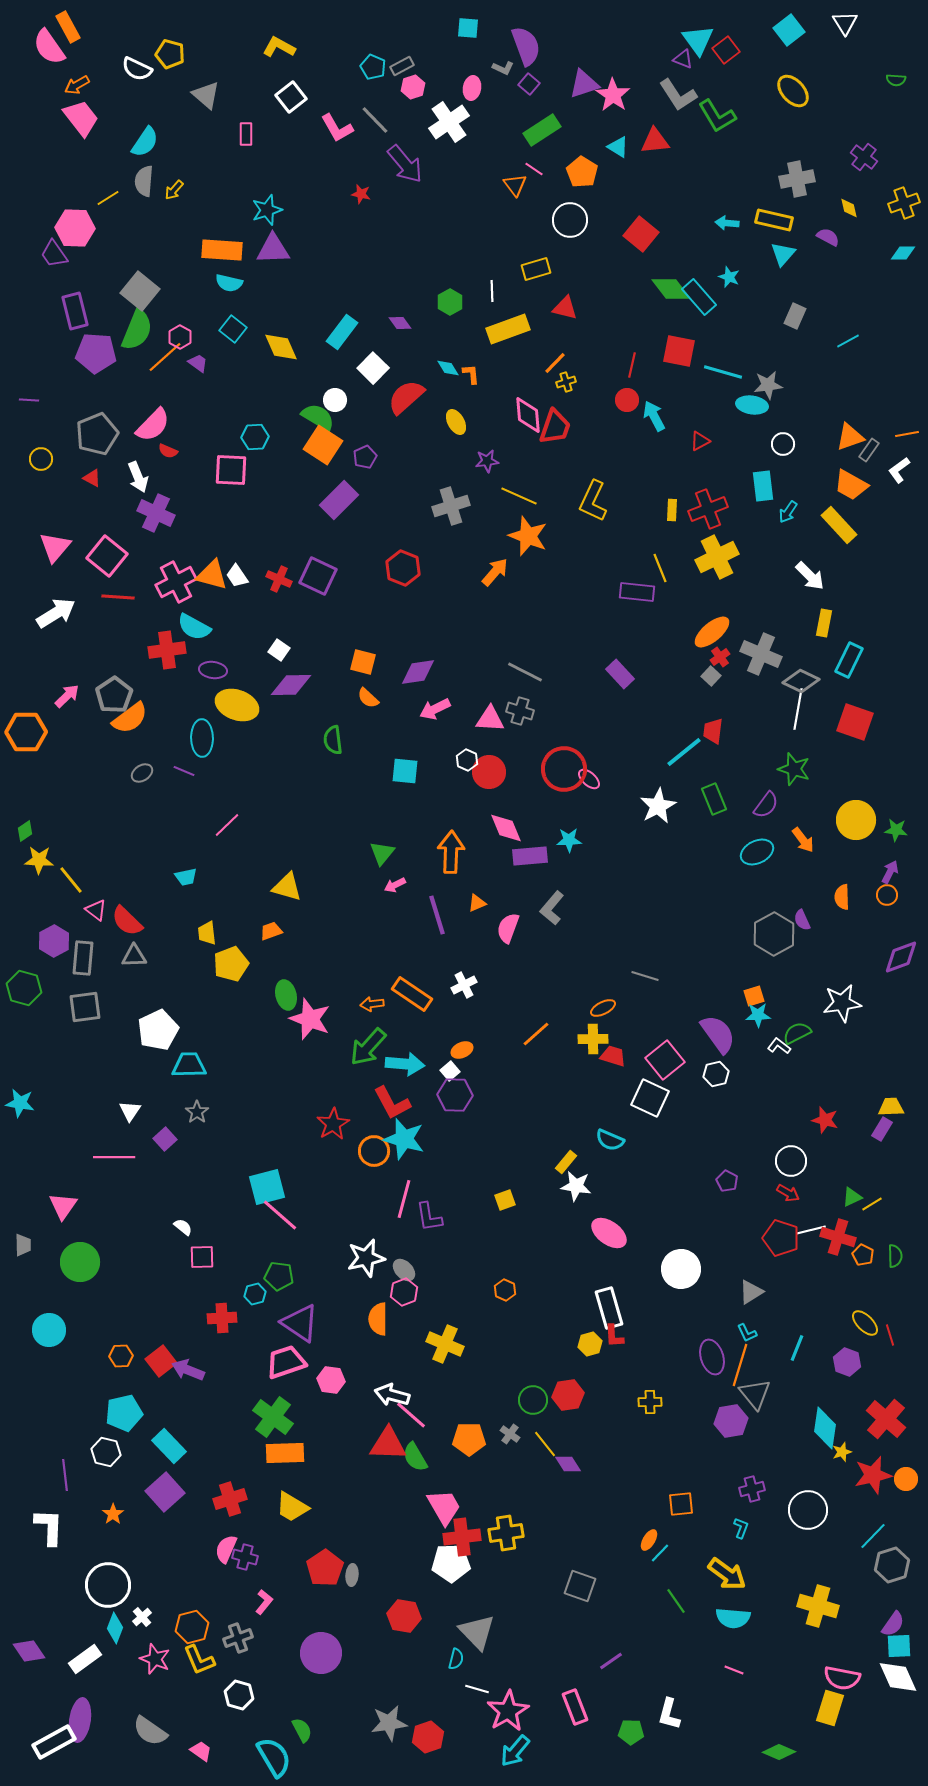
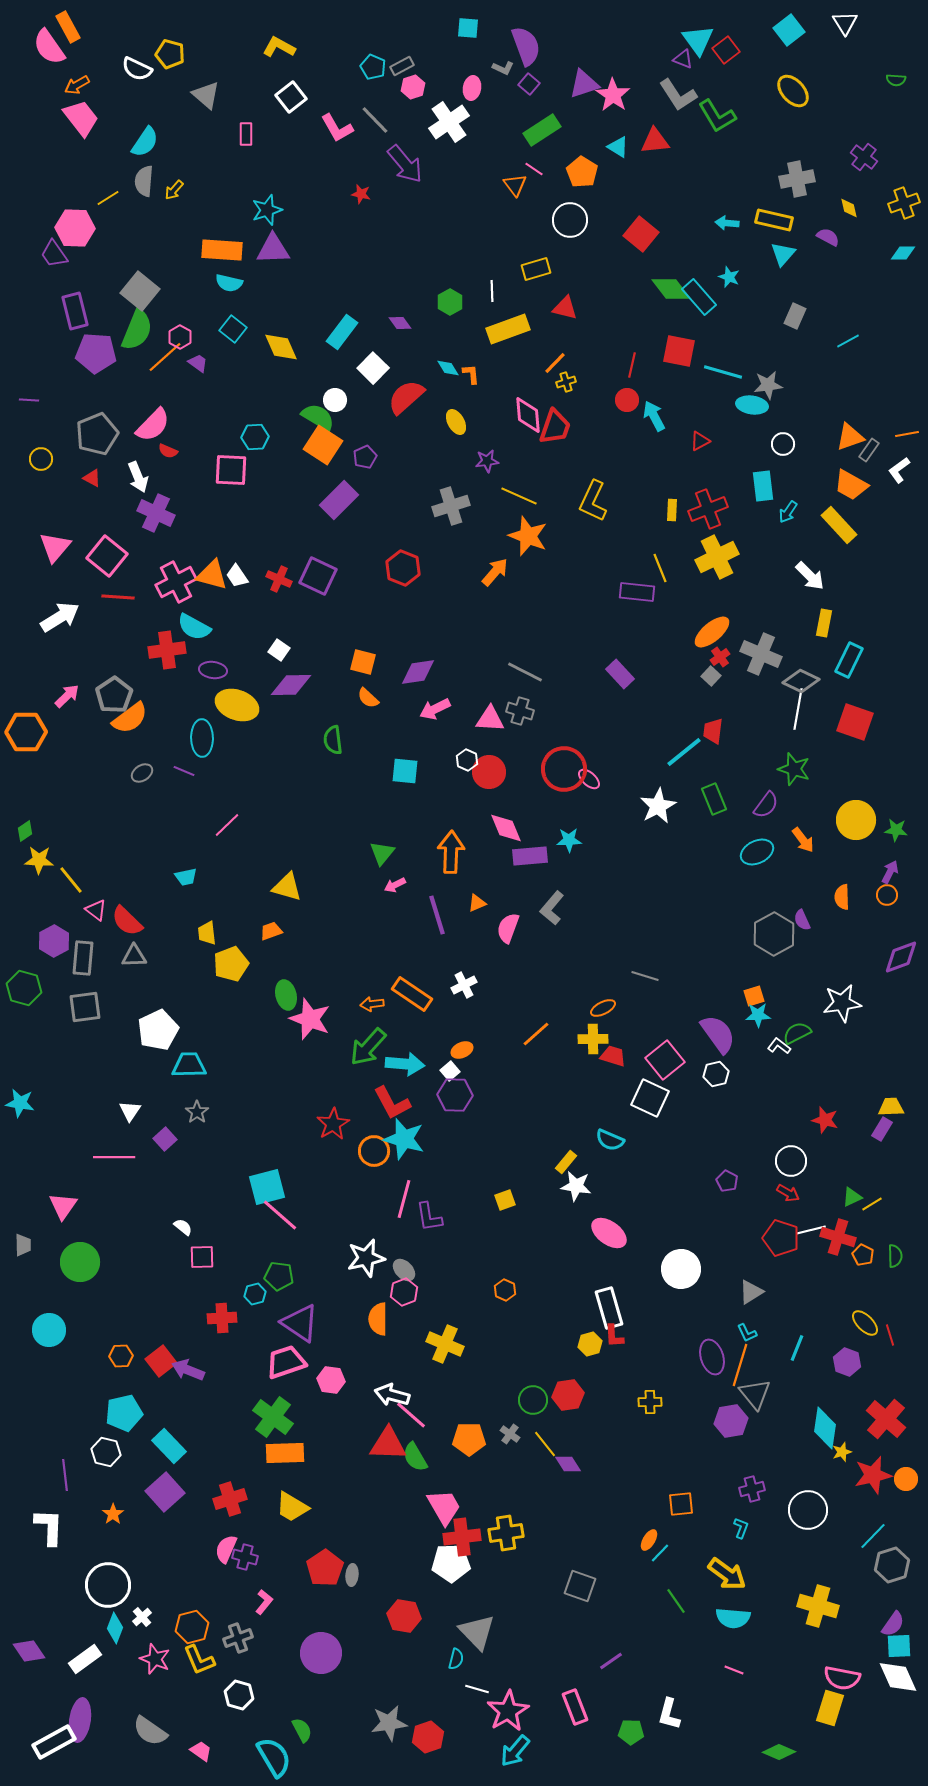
white arrow at (56, 613): moved 4 px right, 4 px down
